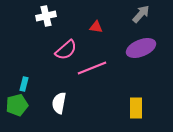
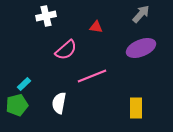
pink line: moved 8 px down
cyan rectangle: rotated 32 degrees clockwise
